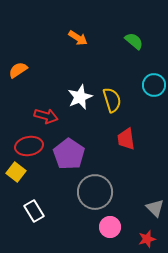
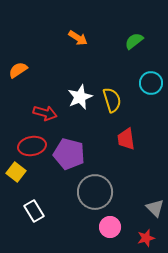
green semicircle: rotated 78 degrees counterclockwise
cyan circle: moved 3 px left, 2 px up
red arrow: moved 1 px left, 3 px up
red ellipse: moved 3 px right
purple pentagon: rotated 20 degrees counterclockwise
red star: moved 1 px left, 1 px up
